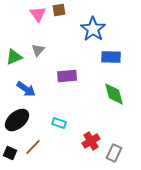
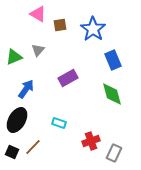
brown square: moved 1 px right, 15 px down
pink triangle: rotated 24 degrees counterclockwise
blue rectangle: moved 2 px right, 3 px down; rotated 66 degrees clockwise
purple rectangle: moved 1 px right, 2 px down; rotated 24 degrees counterclockwise
blue arrow: rotated 90 degrees counterclockwise
green diamond: moved 2 px left
black ellipse: rotated 20 degrees counterclockwise
red cross: rotated 12 degrees clockwise
black square: moved 2 px right, 1 px up
